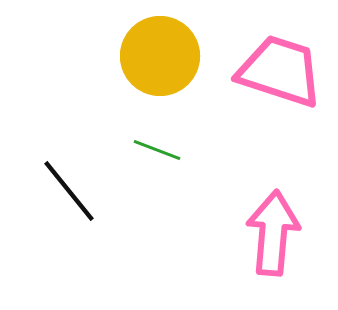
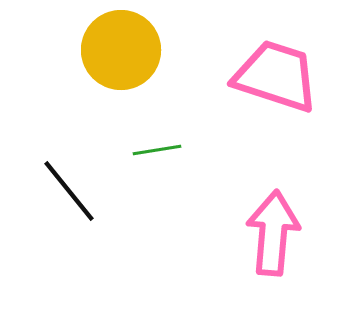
yellow circle: moved 39 px left, 6 px up
pink trapezoid: moved 4 px left, 5 px down
green line: rotated 30 degrees counterclockwise
